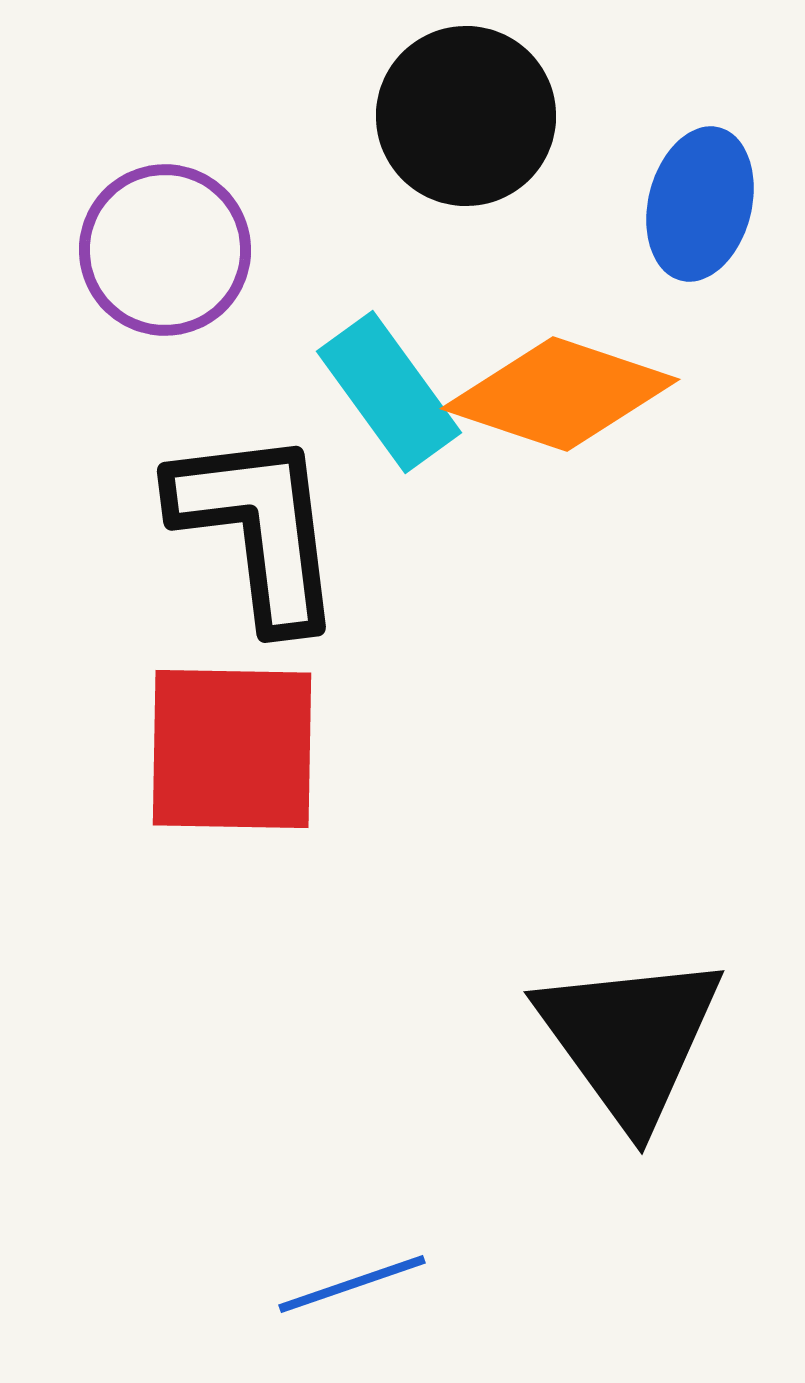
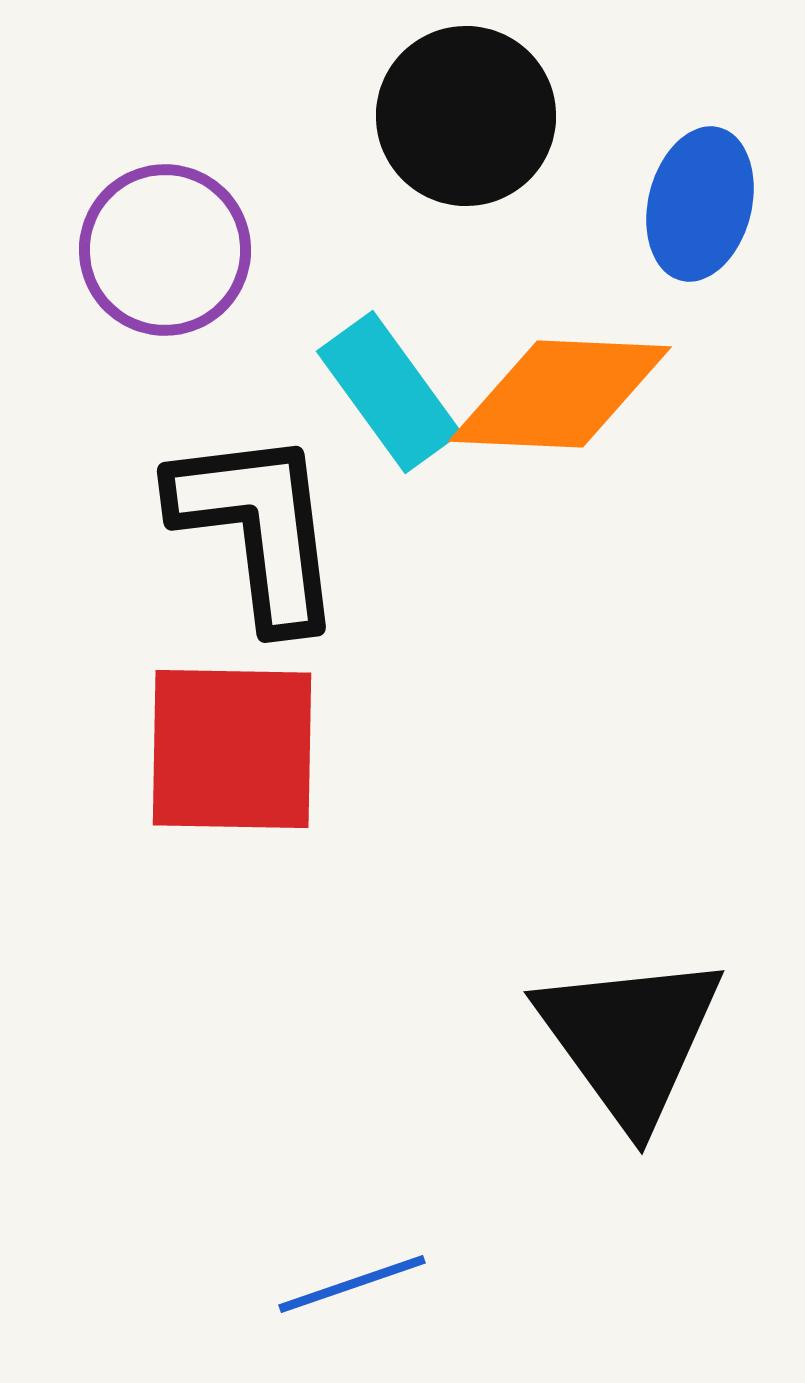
orange diamond: rotated 16 degrees counterclockwise
